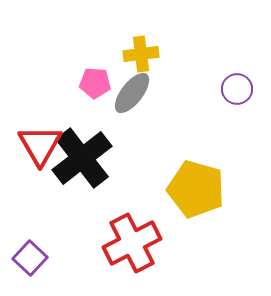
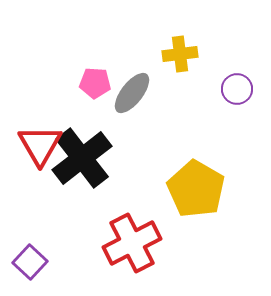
yellow cross: moved 39 px right
yellow pentagon: rotated 14 degrees clockwise
purple square: moved 4 px down
